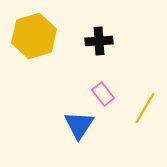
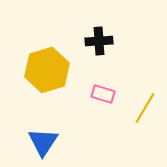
yellow hexagon: moved 13 px right, 34 px down
pink rectangle: rotated 35 degrees counterclockwise
blue triangle: moved 36 px left, 17 px down
